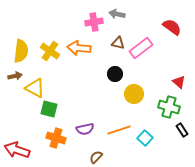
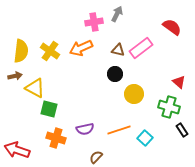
gray arrow: rotated 105 degrees clockwise
brown triangle: moved 7 px down
orange arrow: moved 2 px right; rotated 30 degrees counterclockwise
